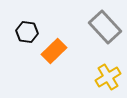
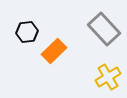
gray rectangle: moved 1 px left, 2 px down
black hexagon: rotated 15 degrees counterclockwise
